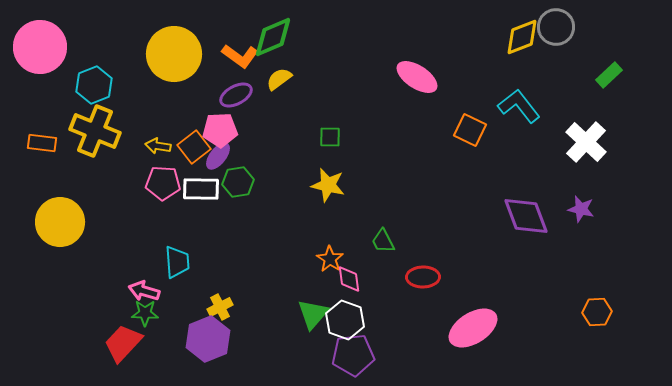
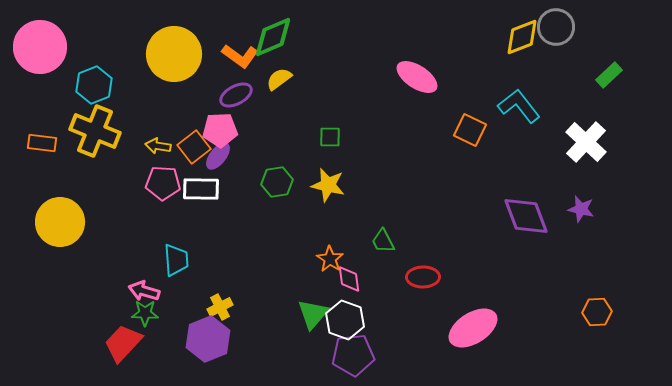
green hexagon at (238, 182): moved 39 px right
cyan trapezoid at (177, 262): moved 1 px left, 2 px up
